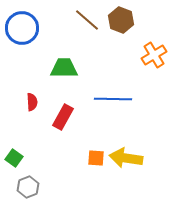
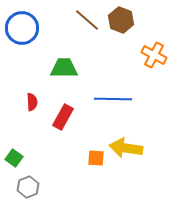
orange cross: rotated 30 degrees counterclockwise
yellow arrow: moved 10 px up
